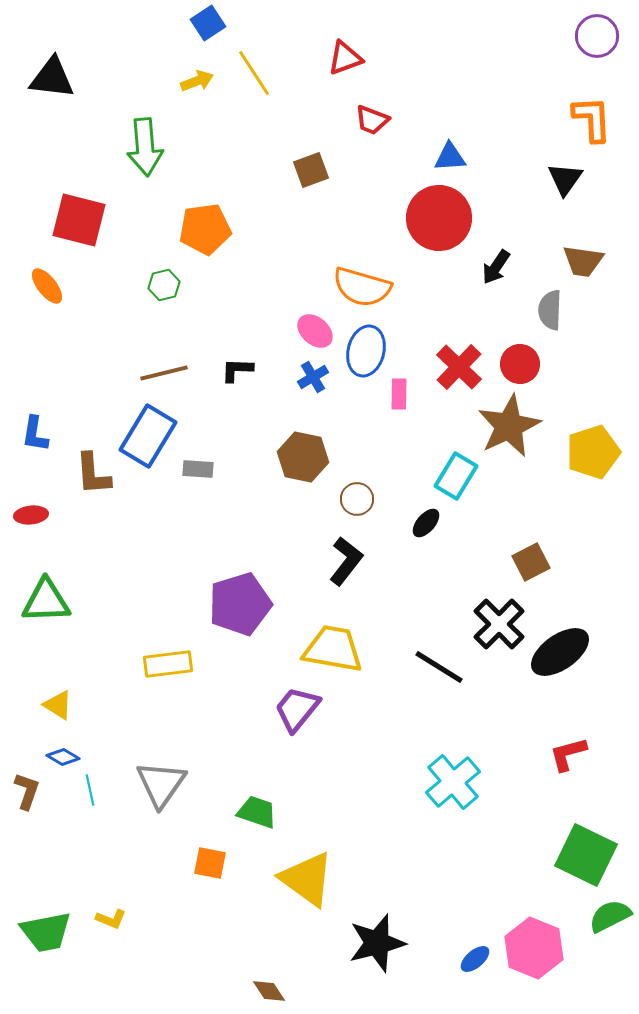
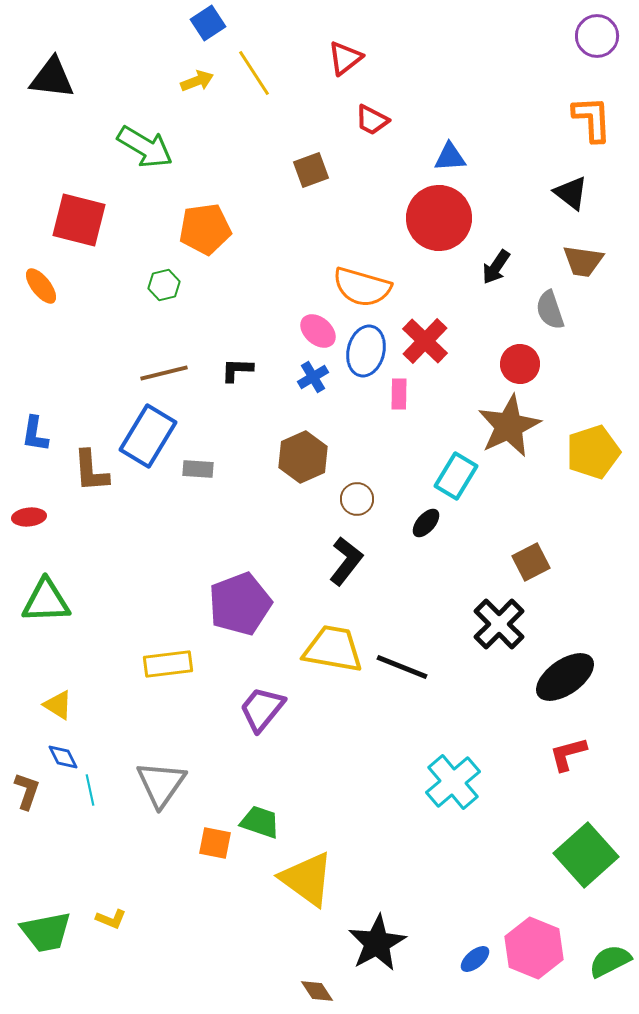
red triangle at (345, 58): rotated 18 degrees counterclockwise
red trapezoid at (372, 120): rotated 6 degrees clockwise
green arrow at (145, 147): rotated 54 degrees counterclockwise
black triangle at (565, 179): moved 6 px right, 14 px down; rotated 27 degrees counterclockwise
orange ellipse at (47, 286): moved 6 px left
gray semicircle at (550, 310): rotated 21 degrees counterclockwise
pink ellipse at (315, 331): moved 3 px right
red cross at (459, 367): moved 34 px left, 26 px up
brown hexagon at (303, 457): rotated 24 degrees clockwise
brown L-shape at (93, 474): moved 2 px left, 3 px up
red ellipse at (31, 515): moved 2 px left, 2 px down
purple pentagon at (240, 604): rotated 4 degrees counterclockwise
black ellipse at (560, 652): moved 5 px right, 25 px down
black line at (439, 667): moved 37 px left; rotated 10 degrees counterclockwise
purple trapezoid at (297, 709): moved 35 px left
blue diamond at (63, 757): rotated 32 degrees clockwise
green trapezoid at (257, 812): moved 3 px right, 10 px down
green square at (586, 855): rotated 22 degrees clockwise
orange square at (210, 863): moved 5 px right, 20 px up
green semicircle at (610, 916): moved 45 px down
black star at (377, 943): rotated 14 degrees counterclockwise
brown diamond at (269, 991): moved 48 px right
